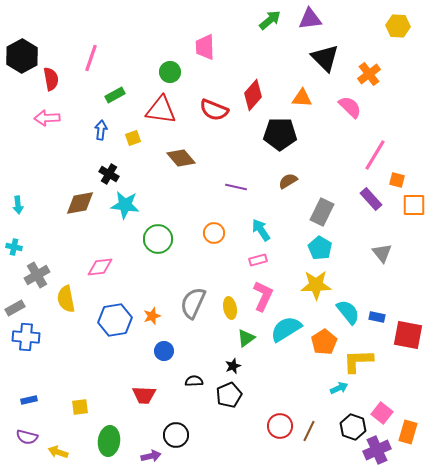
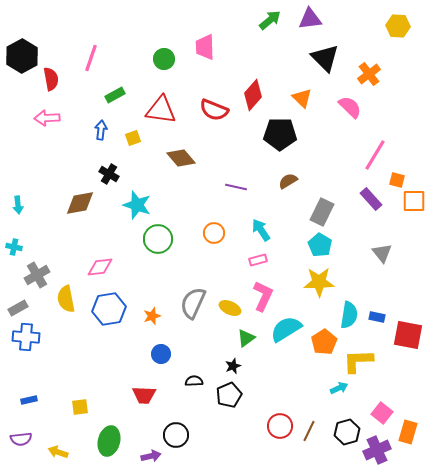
green circle at (170, 72): moved 6 px left, 13 px up
orange triangle at (302, 98): rotated 40 degrees clockwise
cyan star at (125, 205): moved 12 px right; rotated 12 degrees clockwise
orange square at (414, 205): moved 4 px up
cyan pentagon at (320, 248): moved 3 px up
yellow star at (316, 285): moved 3 px right, 3 px up
gray rectangle at (15, 308): moved 3 px right
yellow ellipse at (230, 308): rotated 55 degrees counterclockwise
cyan semicircle at (348, 312): moved 1 px right, 3 px down; rotated 48 degrees clockwise
blue hexagon at (115, 320): moved 6 px left, 11 px up
blue circle at (164, 351): moved 3 px left, 3 px down
black hexagon at (353, 427): moved 6 px left, 5 px down; rotated 25 degrees clockwise
purple semicircle at (27, 437): moved 6 px left, 2 px down; rotated 20 degrees counterclockwise
green ellipse at (109, 441): rotated 8 degrees clockwise
